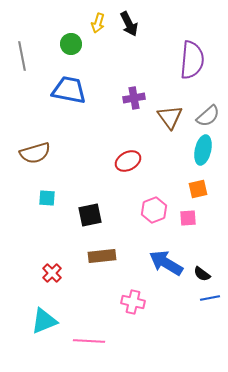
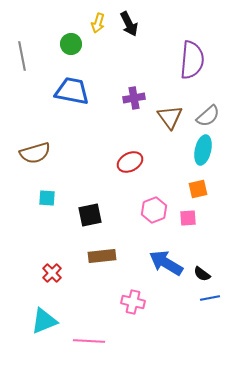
blue trapezoid: moved 3 px right, 1 px down
red ellipse: moved 2 px right, 1 px down
